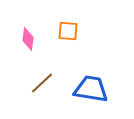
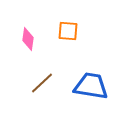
blue trapezoid: moved 3 px up
